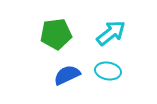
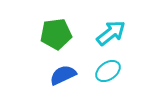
cyan ellipse: rotated 45 degrees counterclockwise
blue semicircle: moved 4 px left
